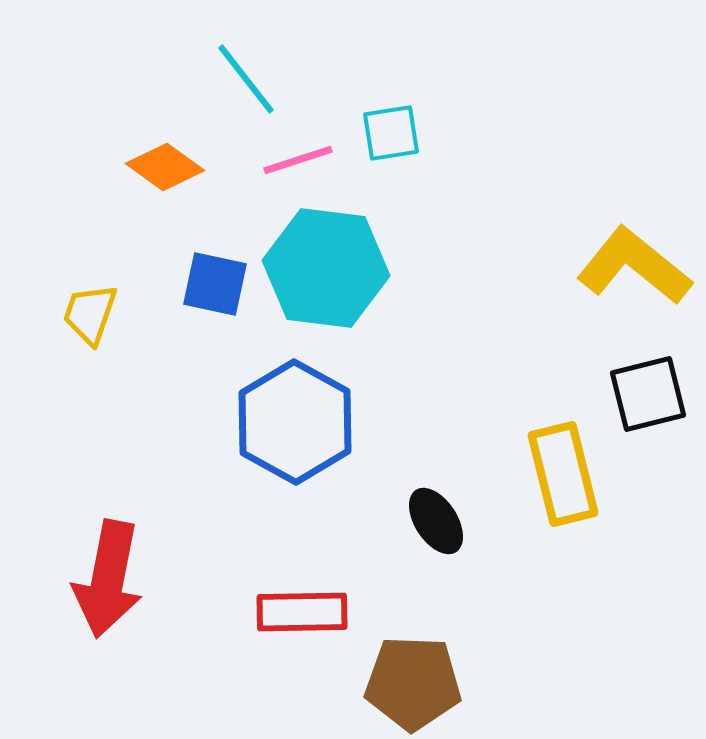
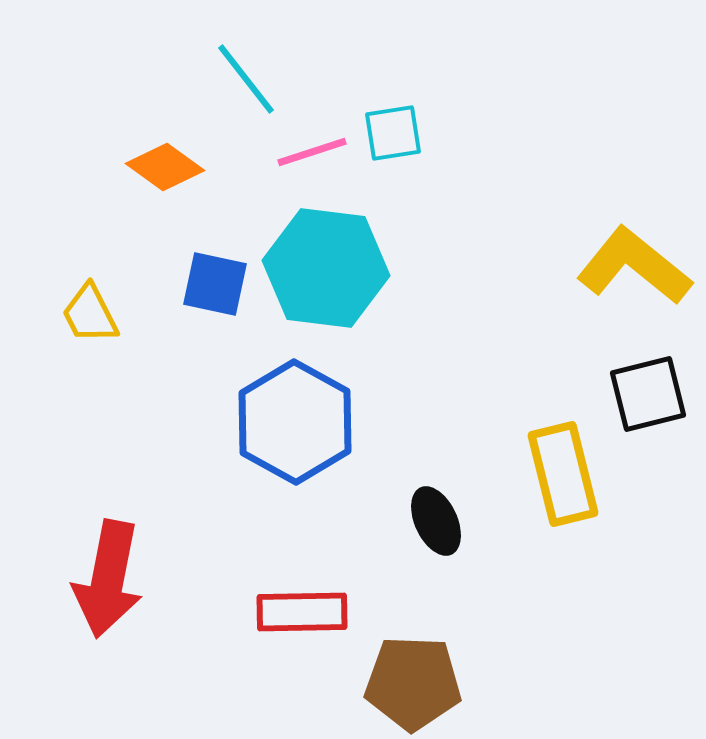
cyan square: moved 2 px right
pink line: moved 14 px right, 8 px up
yellow trapezoid: rotated 46 degrees counterclockwise
black ellipse: rotated 8 degrees clockwise
